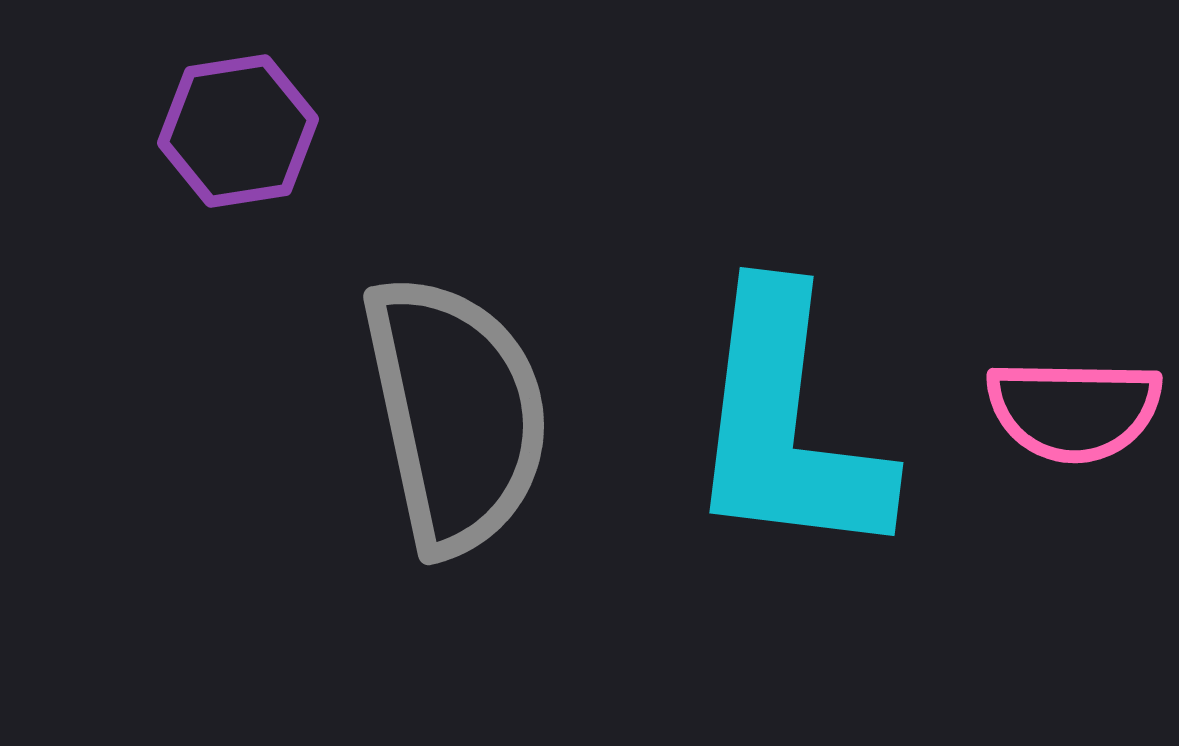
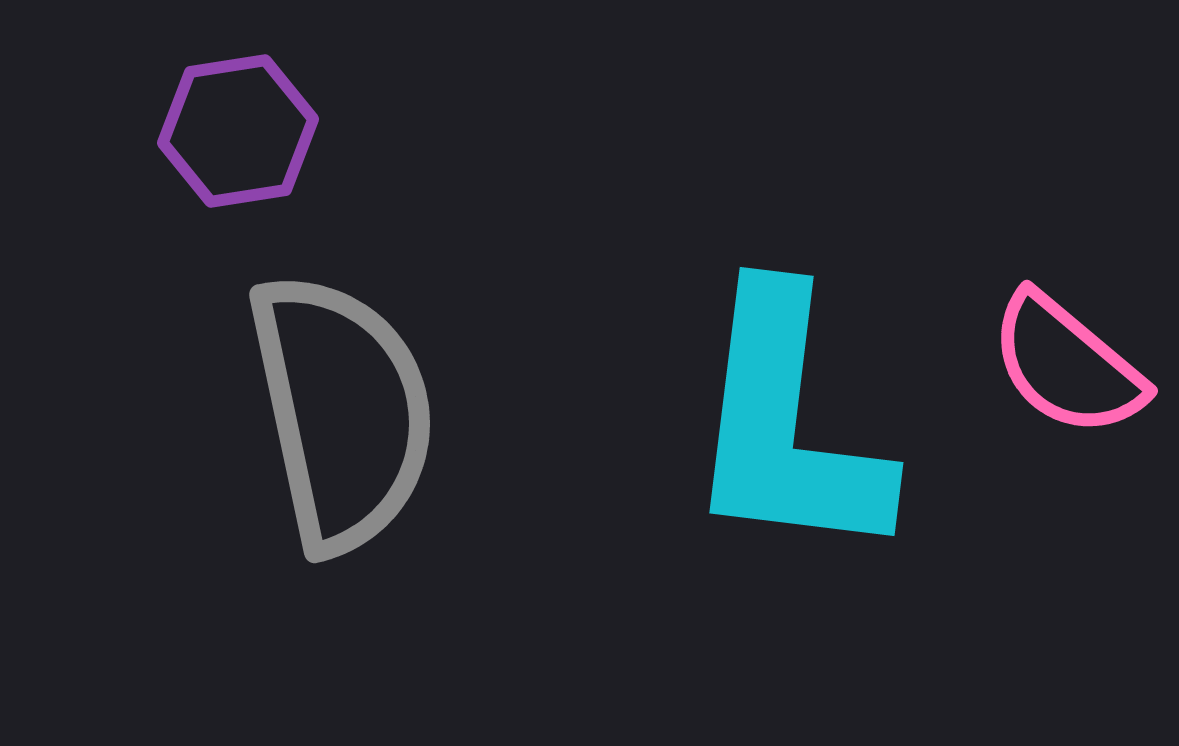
pink semicircle: moved 7 px left, 45 px up; rotated 39 degrees clockwise
gray semicircle: moved 114 px left, 2 px up
